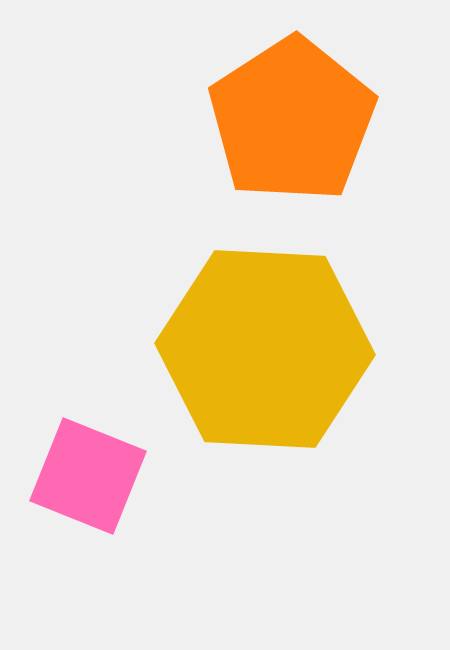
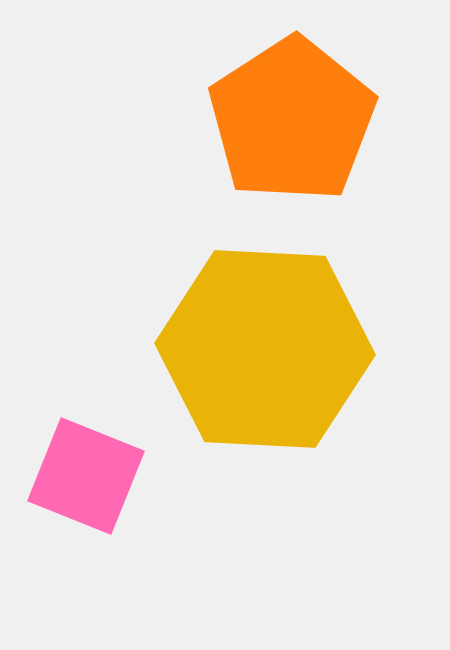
pink square: moved 2 px left
